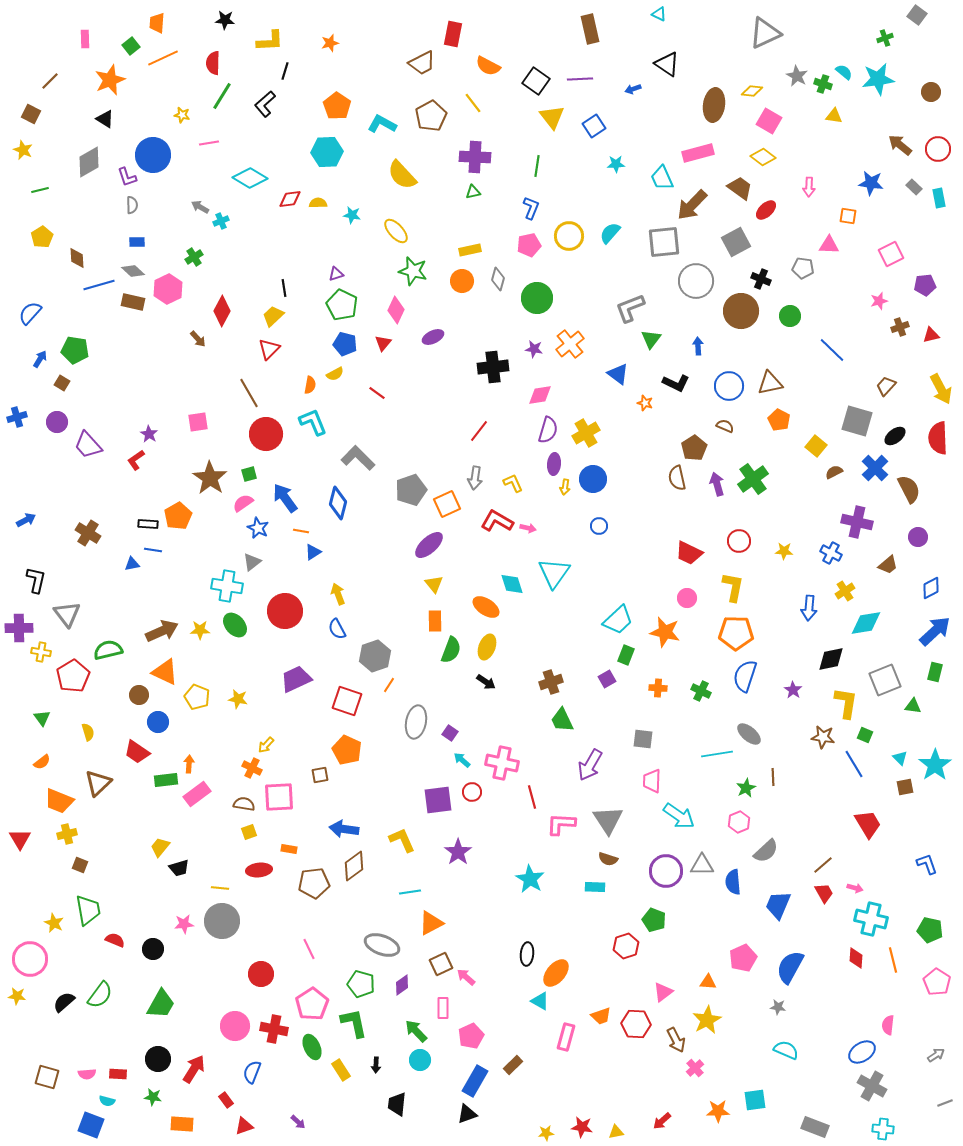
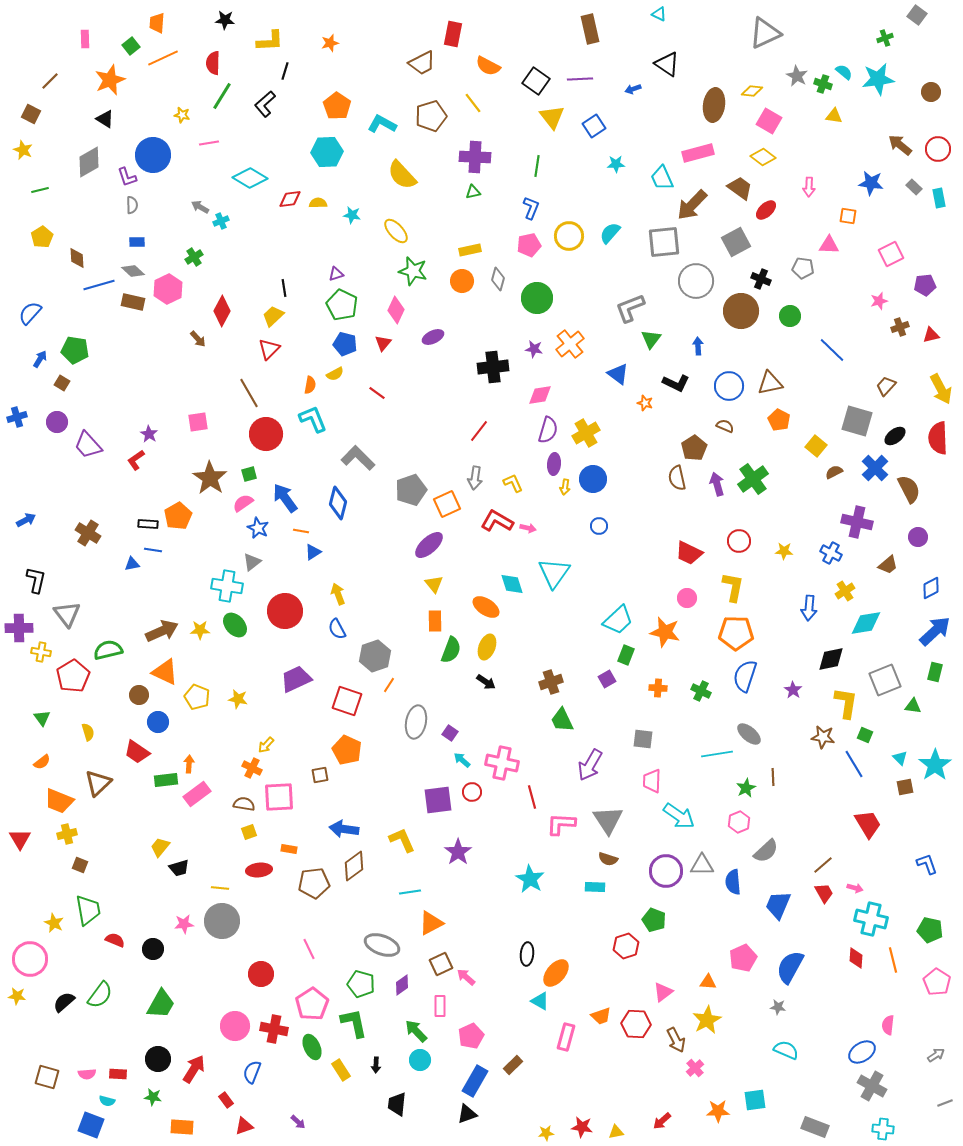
brown pentagon at (431, 116): rotated 12 degrees clockwise
cyan L-shape at (313, 422): moved 3 px up
pink rectangle at (443, 1008): moved 3 px left, 2 px up
orange rectangle at (182, 1124): moved 3 px down
